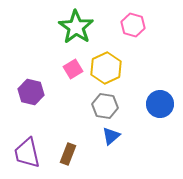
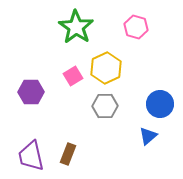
pink hexagon: moved 3 px right, 2 px down
pink square: moved 7 px down
purple hexagon: rotated 15 degrees counterclockwise
gray hexagon: rotated 10 degrees counterclockwise
blue triangle: moved 37 px right
purple trapezoid: moved 4 px right, 3 px down
